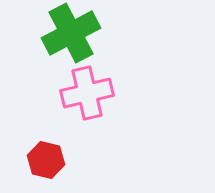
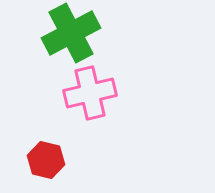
pink cross: moved 3 px right
